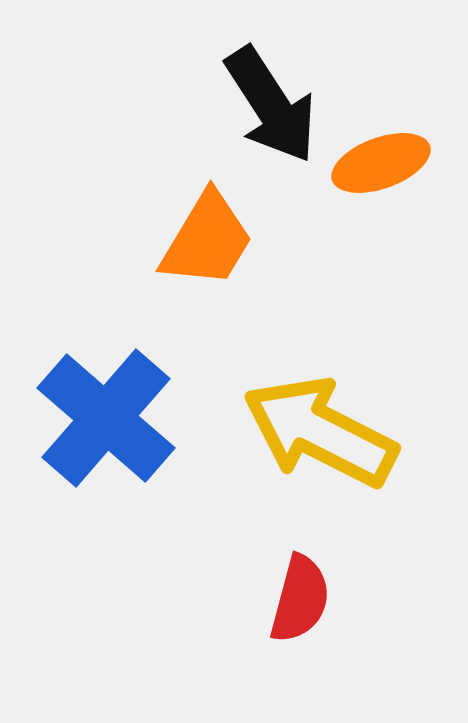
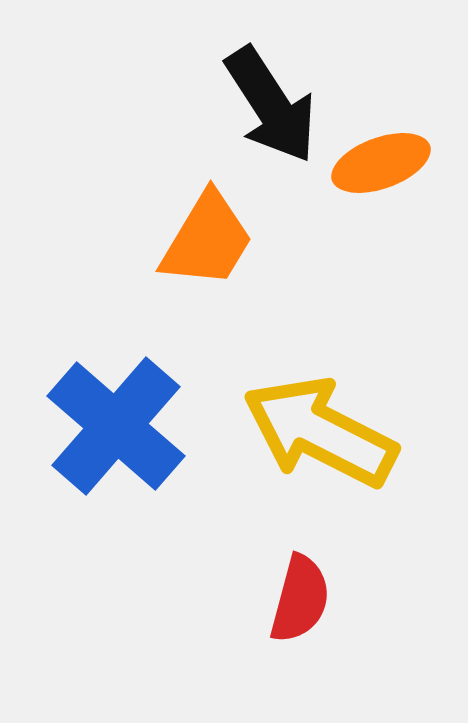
blue cross: moved 10 px right, 8 px down
